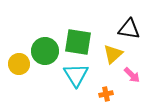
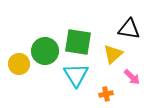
pink arrow: moved 2 px down
